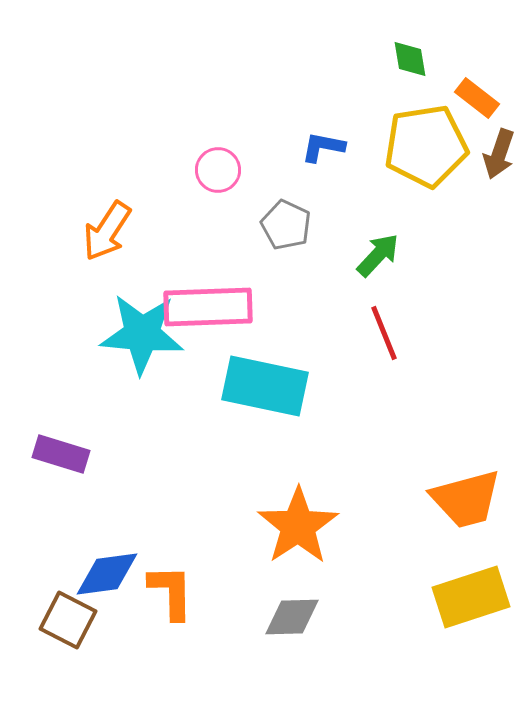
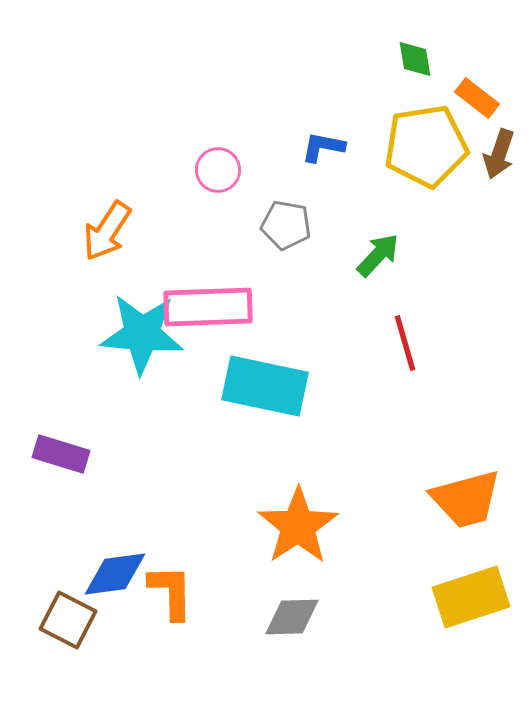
green diamond: moved 5 px right
gray pentagon: rotated 15 degrees counterclockwise
red line: moved 21 px right, 10 px down; rotated 6 degrees clockwise
blue diamond: moved 8 px right
